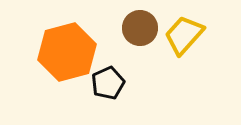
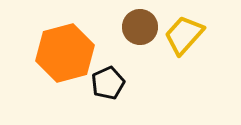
brown circle: moved 1 px up
orange hexagon: moved 2 px left, 1 px down
